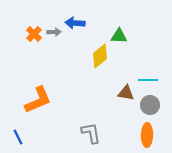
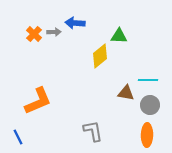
orange L-shape: moved 1 px down
gray L-shape: moved 2 px right, 2 px up
